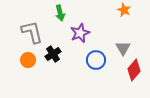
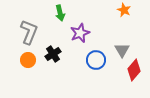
gray L-shape: moved 3 px left; rotated 35 degrees clockwise
gray triangle: moved 1 px left, 2 px down
